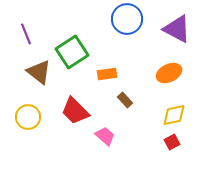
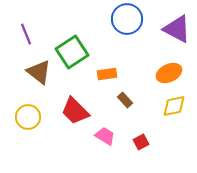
yellow diamond: moved 9 px up
pink trapezoid: rotated 10 degrees counterclockwise
red square: moved 31 px left
